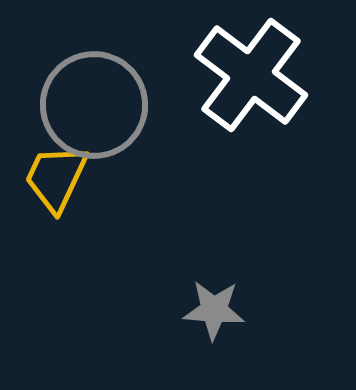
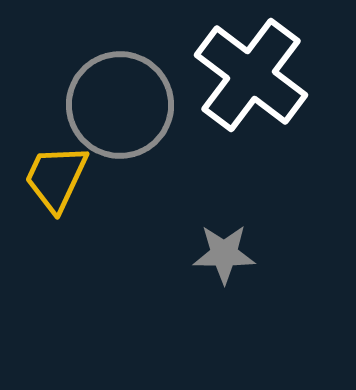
gray circle: moved 26 px right
gray star: moved 10 px right, 56 px up; rotated 4 degrees counterclockwise
